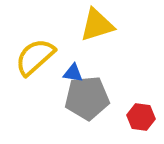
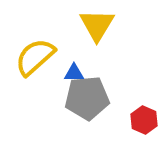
yellow triangle: rotated 42 degrees counterclockwise
blue triangle: moved 1 px right; rotated 10 degrees counterclockwise
red hexagon: moved 3 px right, 3 px down; rotated 16 degrees clockwise
